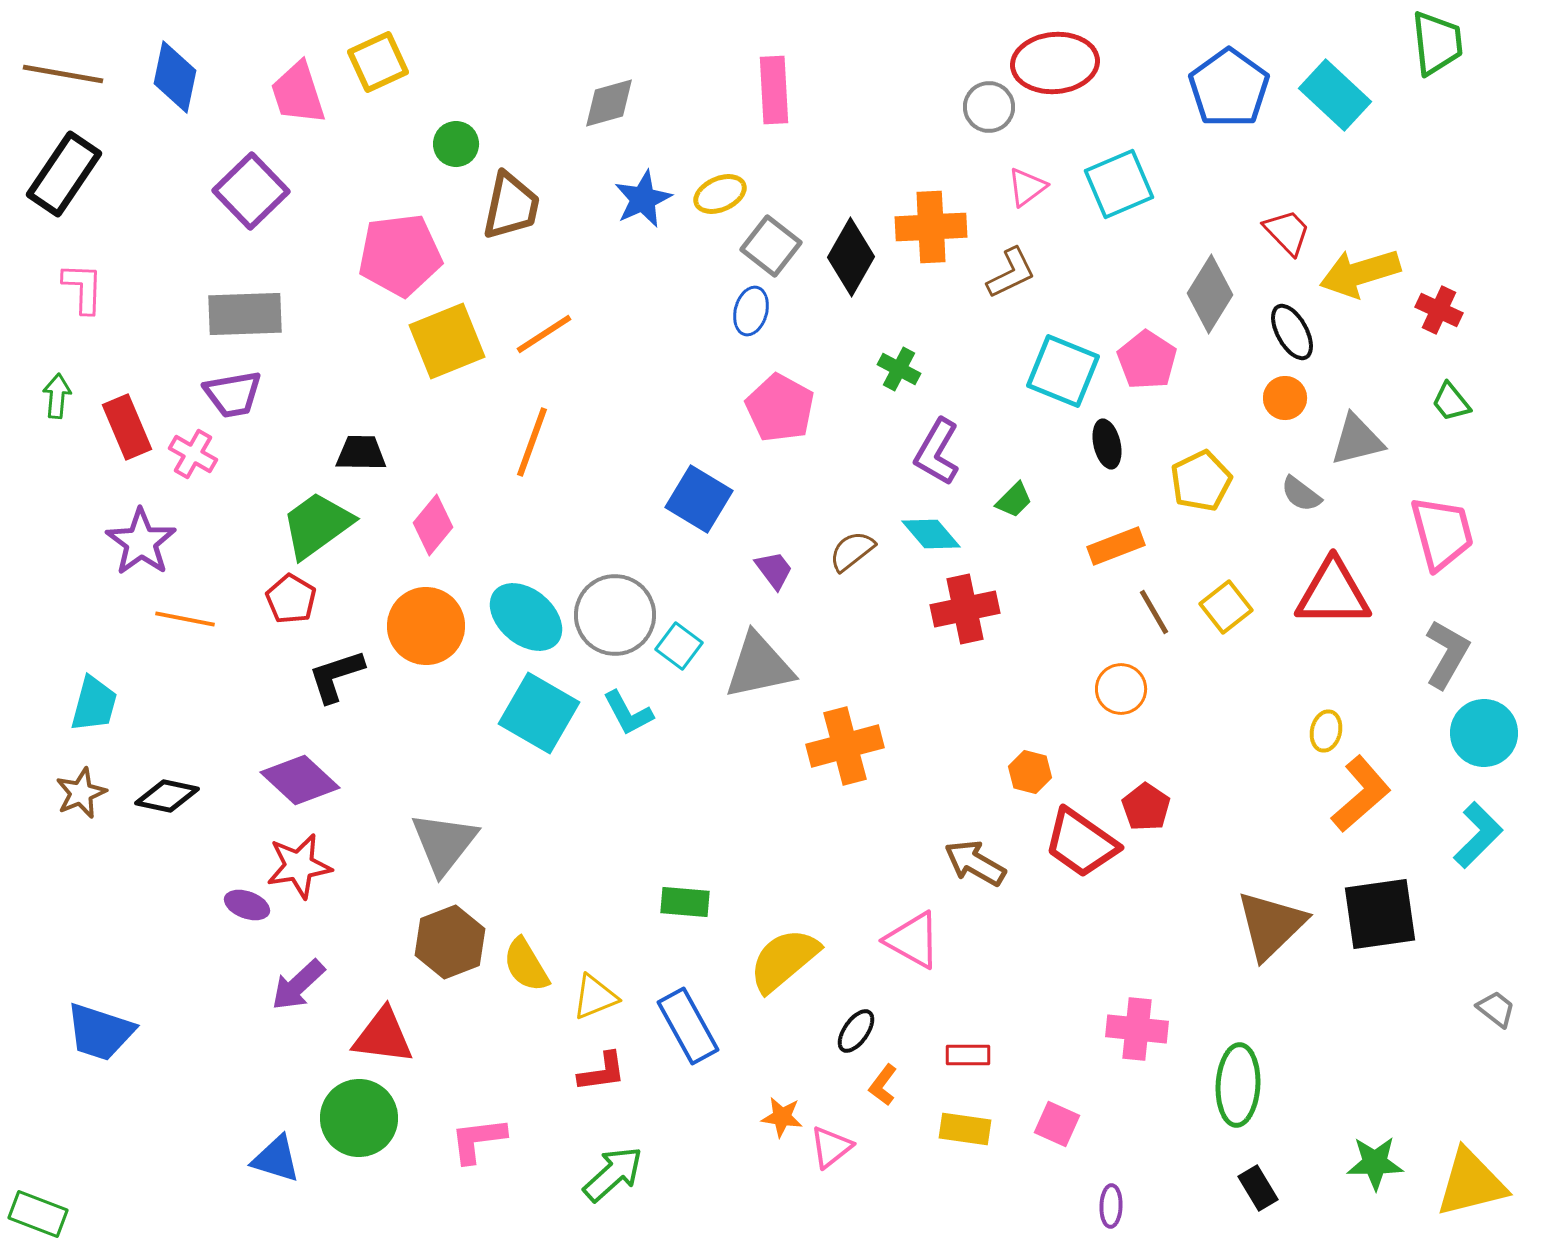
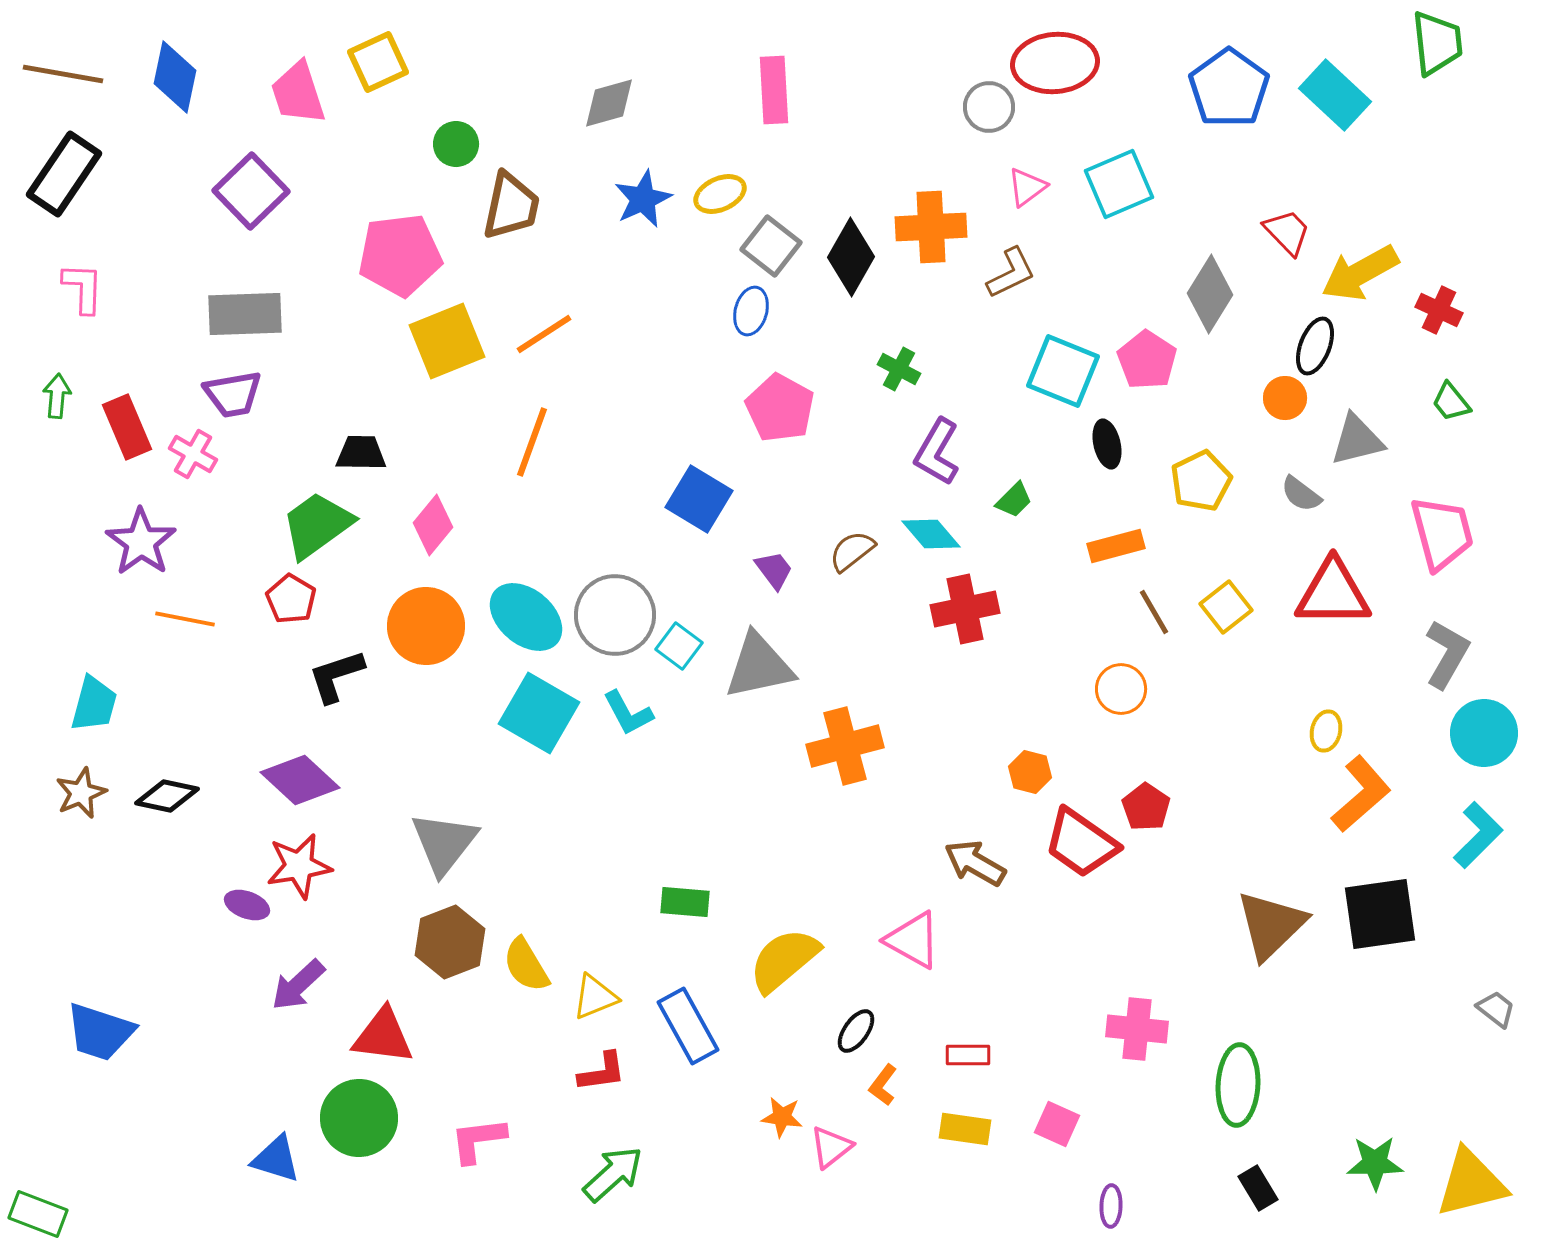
yellow arrow at (1360, 273): rotated 12 degrees counterclockwise
black ellipse at (1292, 332): moved 23 px right, 14 px down; rotated 50 degrees clockwise
orange rectangle at (1116, 546): rotated 6 degrees clockwise
